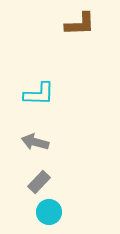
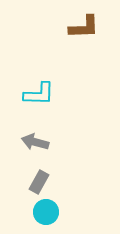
brown L-shape: moved 4 px right, 3 px down
gray rectangle: rotated 15 degrees counterclockwise
cyan circle: moved 3 px left
